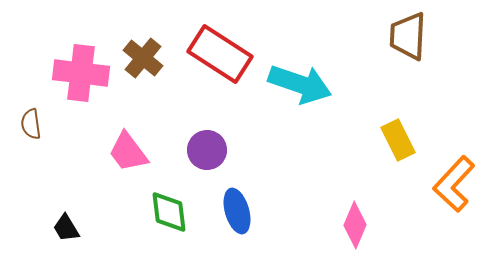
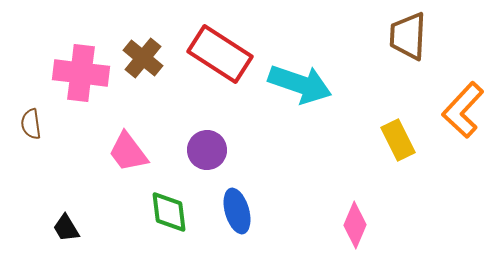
orange L-shape: moved 9 px right, 74 px up
